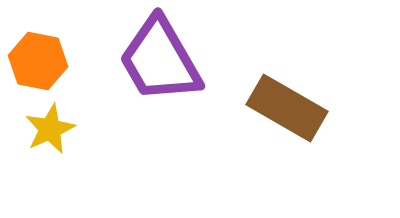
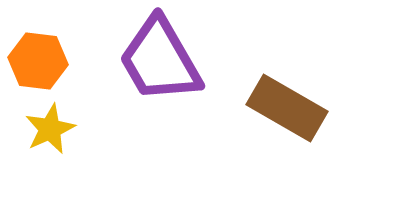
orange hexagon: rotated 4 degrees counterclockwise
